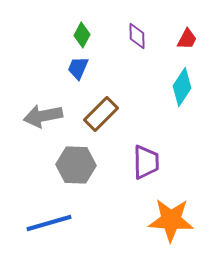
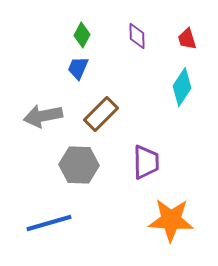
red trapezoid: rotated 135 degrees clockwise
gray hexagon: moved 3 px right
